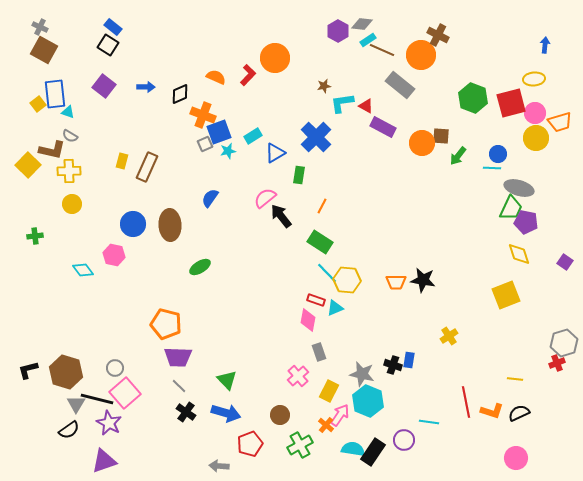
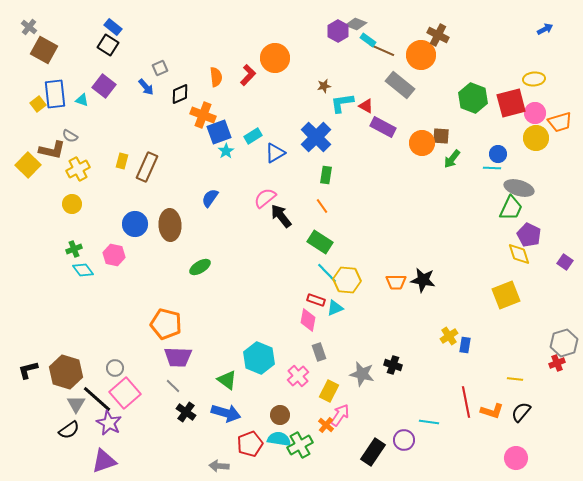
gray diamond at (362, 24): moved 6 px left; rotated 15 degrees clockwise
gray cross at (40, 27): moved 11 px left; rotated 14 degrees clockwise
cyan rectangle at (368, 40): rotated 70 degrees clockwise
blue arrow at (545, 45): moved 16 px up; rotated 56 degrees clockwise
orange semicircle at (216, 77): rotated 60 degrees clockwise
blue arrow at (146, 87): rotated 48 degrees clockwise
cyan triangle at (68, 112): moved 14 px right, 12 px up
gray square at (205, 144): moved 45 px left, 76 px up
cyan star at (228, 151): moved 2 px left; rotated 21 degrees counterclockwise
green arrow at (458, 156): moved 6 px left, 3 px down
yellow cross at (69, 171): moved 9 px right, 2 px up; rotated 25 degrees counterclockwise
green rectangle at (299, 175): moved 27 px right
orange line at (322, 206): rotated 63 degrees counterclockwise
purple pentagon at (526, 222): moved 3 px right, 13 px down; rotated 15 degrees clockwise
blue circle at (133, 224): moved 2 px right
green cross at (35, 236): moved 39 px right, 13 px down; rotated 14 degrees counterclockwise
blue rectangle at (409, 360): moved 56 px right, 15 px up
green triangle at (227, 380): rotated 10 degrees counterclockwise
gray line at (179, 386): moved 6 px left
black line at (97, 399): rotated 28 degrees clockwise
cyan hexagon at (368, 401): moved 109 px left, 43 px up
black semicircle at (519, 413): moved 2 px right, 1 px up; rotated 25 degrees counterclockwise
cyan semicircle at (353, 449): moved 74 px left, 10 px up
